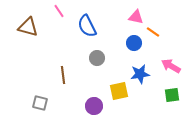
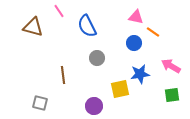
brown triangle: moved 5 px right
yellow square: moved 1 px right, 2 px up
